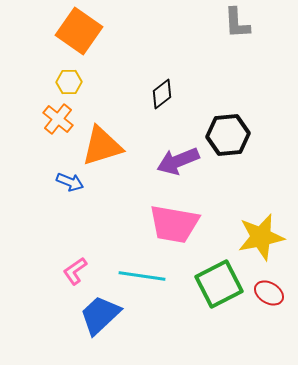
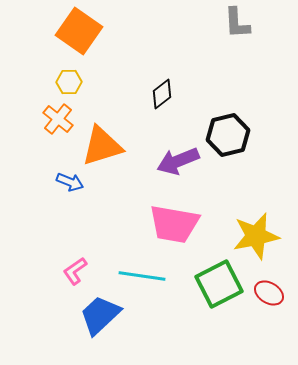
black hexagon: rotated 9 degrees counterclockwise
yellow star: moved 5 px left, 1 px up
